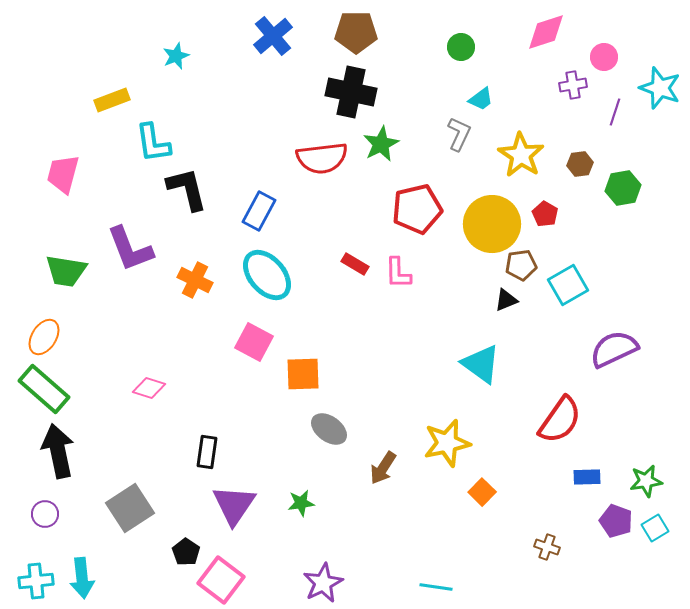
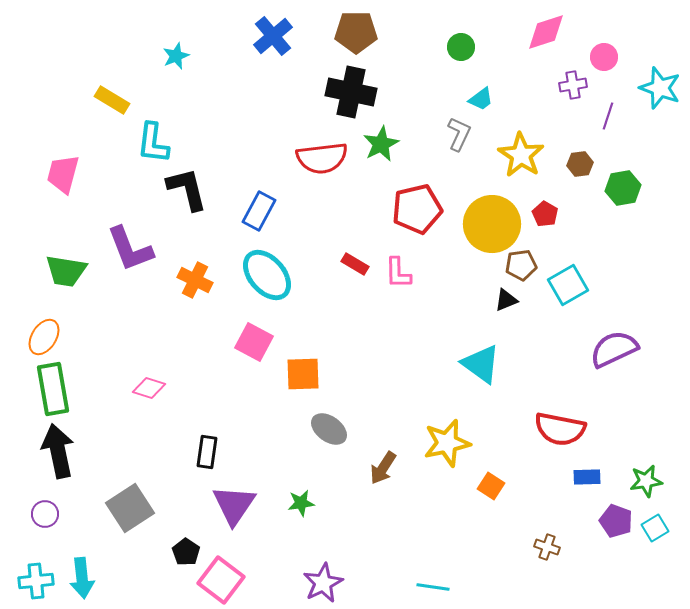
yellow rectangle at (112, 100): rotated 52 degrees clockwise
purple line at (615, 112): moved 7 px left, 4 px down
cyan L-shape at (153, 143): rotated 15 degrees clockwise
green rectangle at (44, 389): moved 9 px right; rotated 39 degrees clockwise
red semicircle at (560, 420): moved 9 px down; rotated 66 degrees clockwise
orange square at (482, 492): moved 9 px right, 6 px up; rotated 12 degrees counterclockwise
cyan line at (436, 587): moved 3 px left
